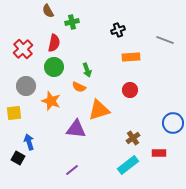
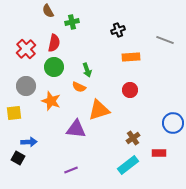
red cross: moved 3 px right
blue arrow: rotated 105 degrees clockwise
purple line: moved 1 px left; rotated 16 degrees clockwise
